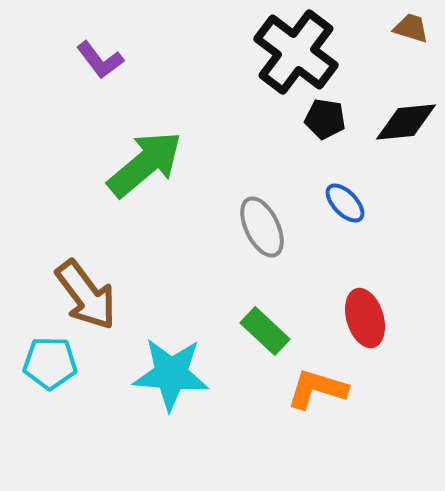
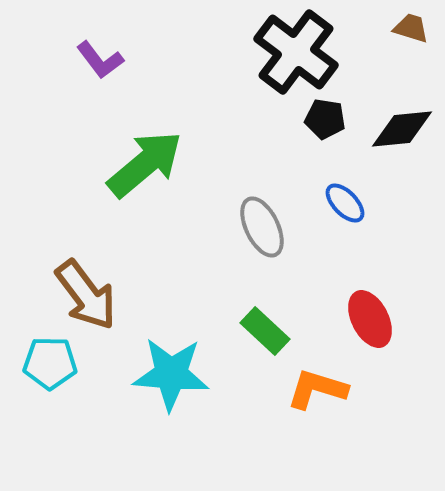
black diamond: moved 4 px left, 7 px down
red ellipse: moved 5 px right, 1 px down; rotated 10 degrees counterclockwise
